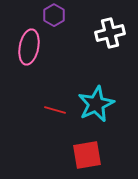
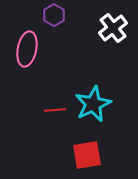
white cross: moved 3 px right, 5 px up; rotated 24 degrees counterclockwise
pink ellipse: moved 2 px left, 2 px down
cyan star: moved 3 px left
red line: rotated 20 degrees counterclockwise
